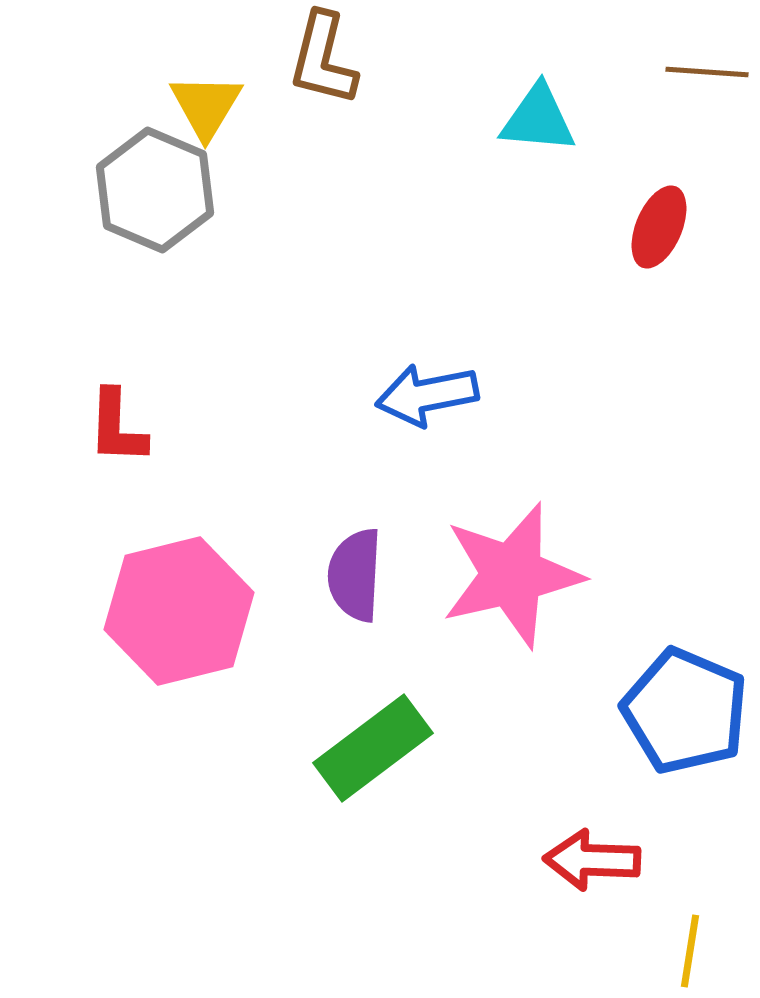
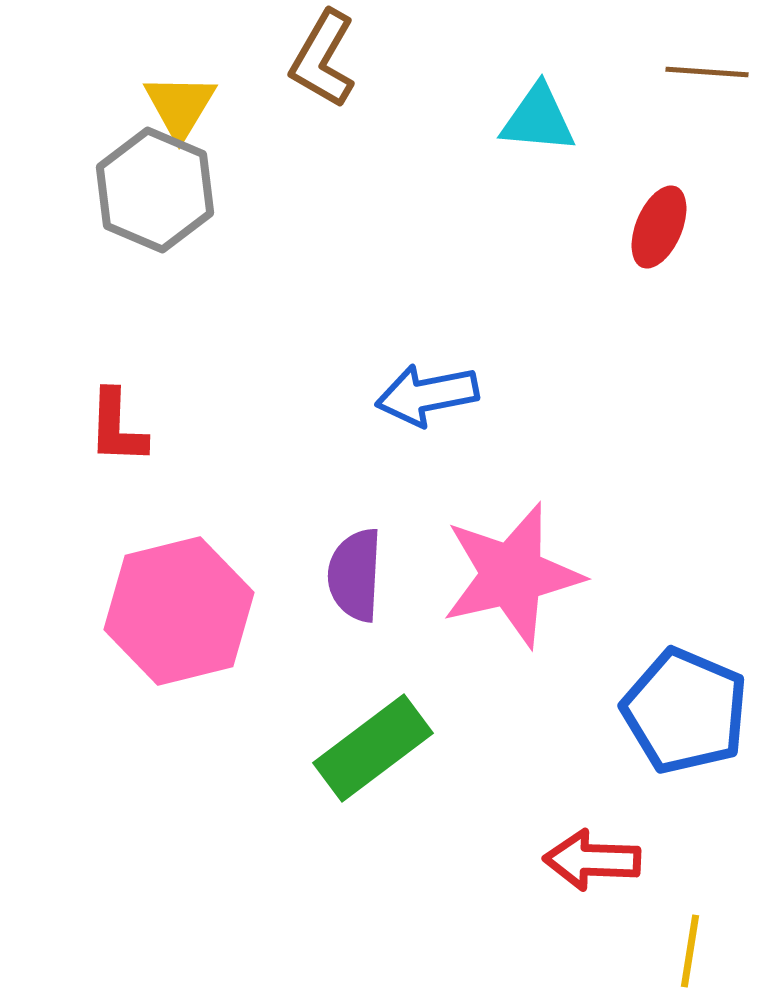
brown L-shape: rotated 16 degrees clockwise
yellow triangle: moved 26 px left
